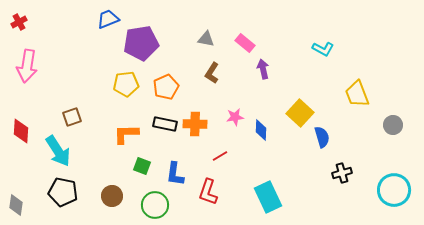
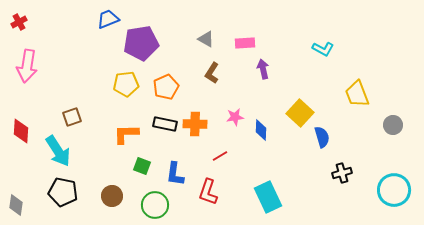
gray triangle: rotated 18 degrees clockwise
pink rectangle: rotated 42 degrees counterclockwise
